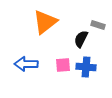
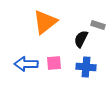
pink square: moved 9 px left, 2 px up
